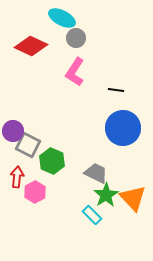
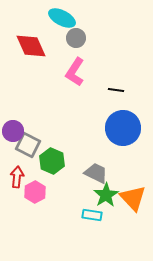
red diamond: rotated 40 degrees clockwise
cyan rectangle: rotated 36 degrees counterclockwise
